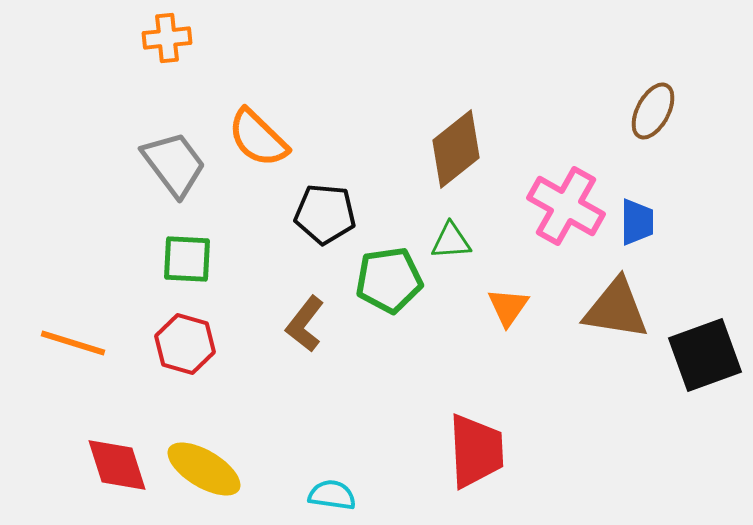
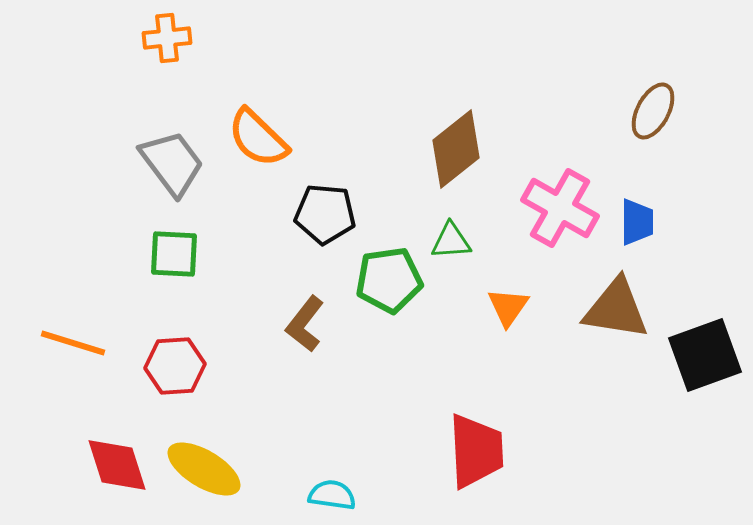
gray trapezoid: moved 2 px left, 1 px up
pink cross: moved 6 px left, 2 px down
green square: moved 13 px left, 5 px up
red hexagon: moved 10 px left, 22 px down; rotated 20 degrees counterclockwise
